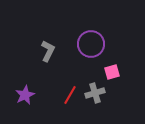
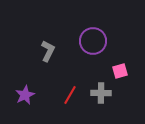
purple circle: moved 2 px right, 3 px up
pink square: moved 8 px right, 1 px up
gray cross: moved 6 px right; rotated 18 degrees clockwise
